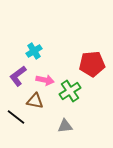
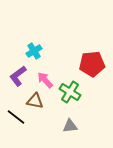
pink arrow: rotated 144 degrees counterclockwise
green cross: moved 1 px down; rotated 25 degrees counterclockwise
gray triangle: moved 5 px right
